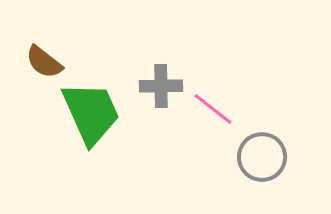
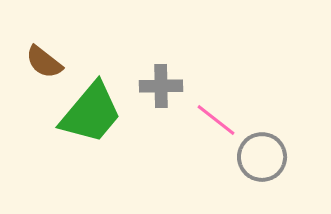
pink line: moved 3 px right, 11 px down
green trapezoid: rotated 64 degrees clockwise
